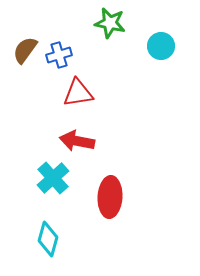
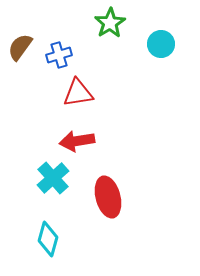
green star: rotated 28 degrees clockwise
cyan circle: moved 2 px up
brown semicircle: moved 5 px left, 3 px up
red arrow: rotated 20 degrees counterclockwise
red ellipse: moved 2 px left; rotated 18 degrees counterclockwise
